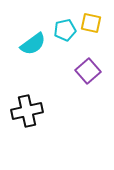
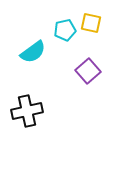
cyan semicircle: moved 8 px down
